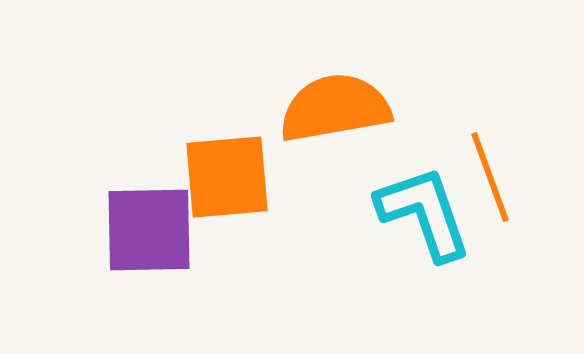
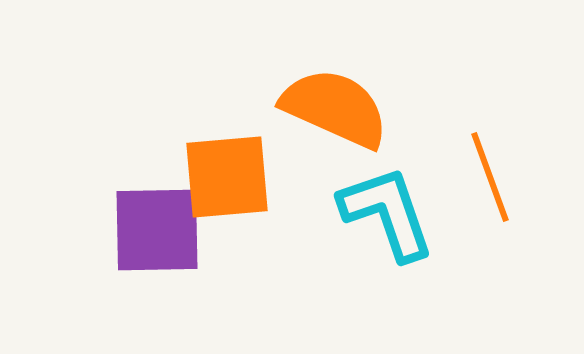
orange semicircle: rotated 34 degrees clockwise
cyan L-shape: moved 37 px left
purple square: moved 8 px right
